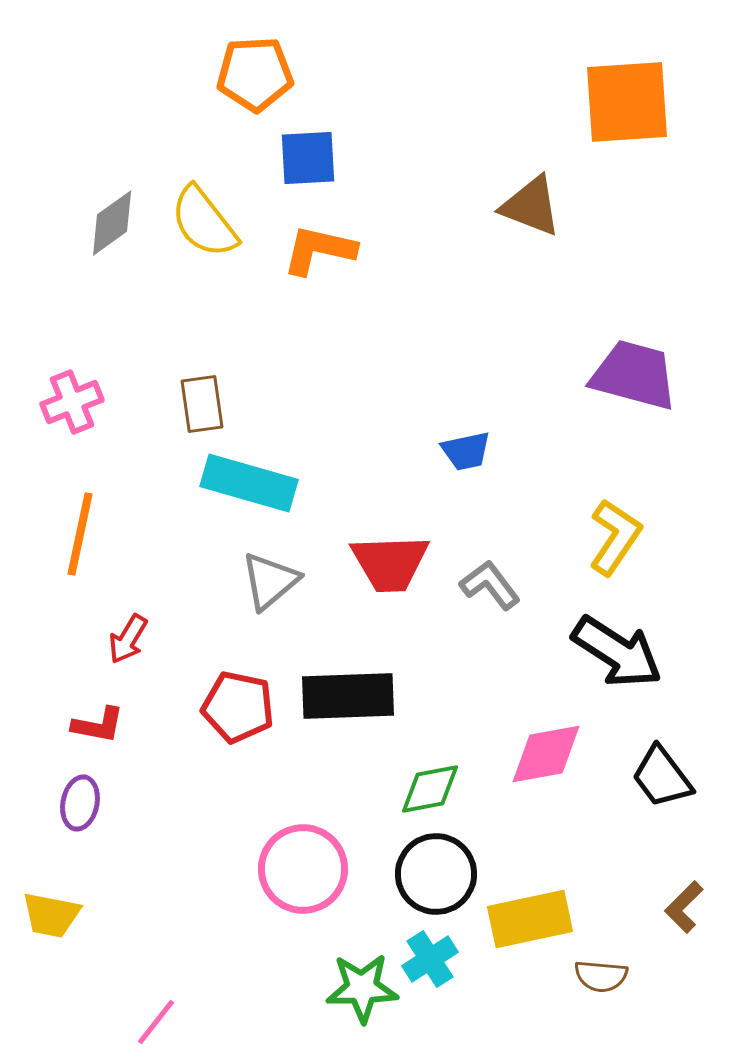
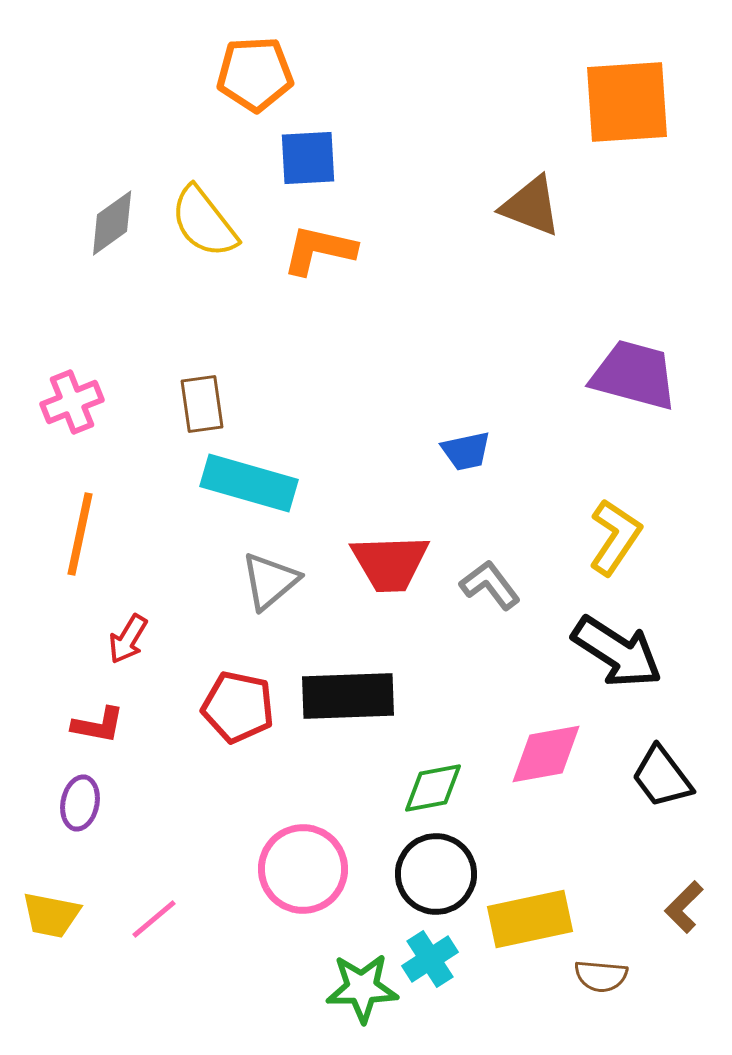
green diamond: moved 3 px right, 1 px up
pink line: moved 2 px left, 103 px up; rotated 12 degrees clockwise
